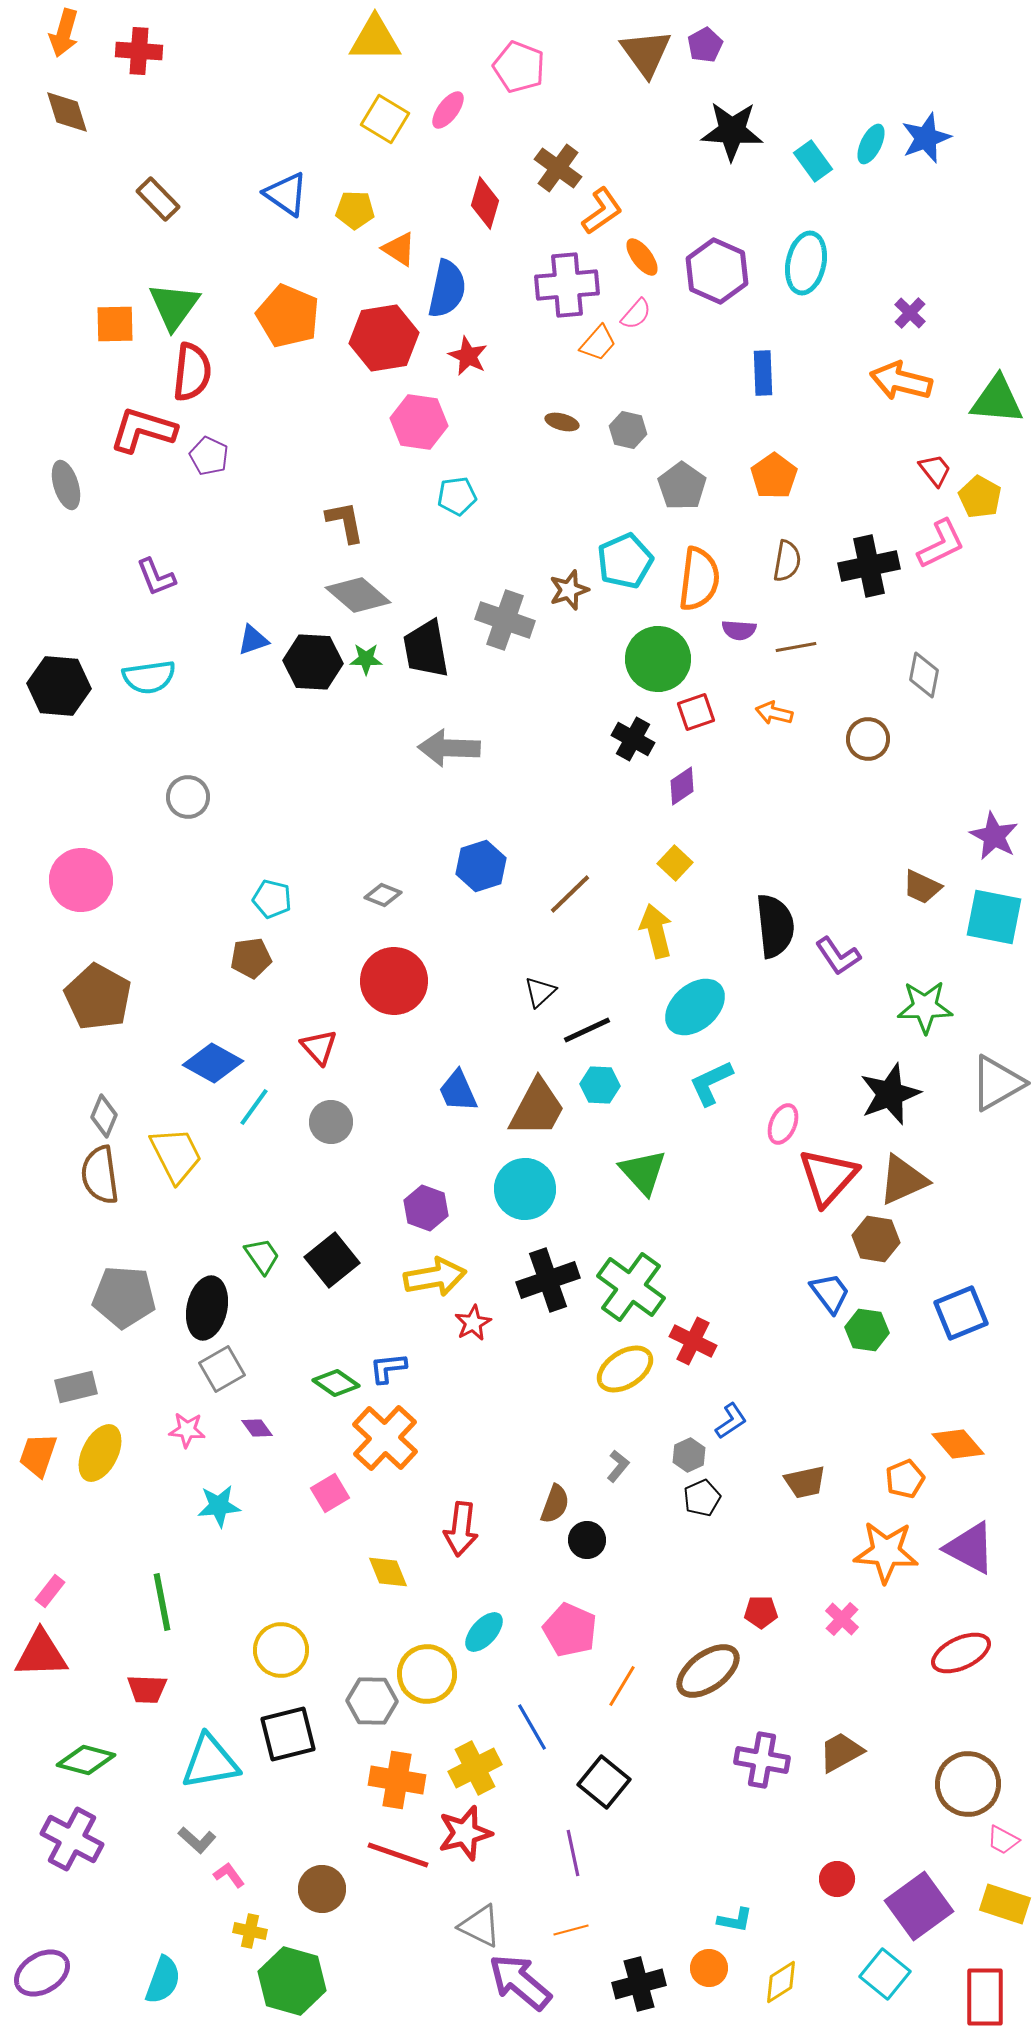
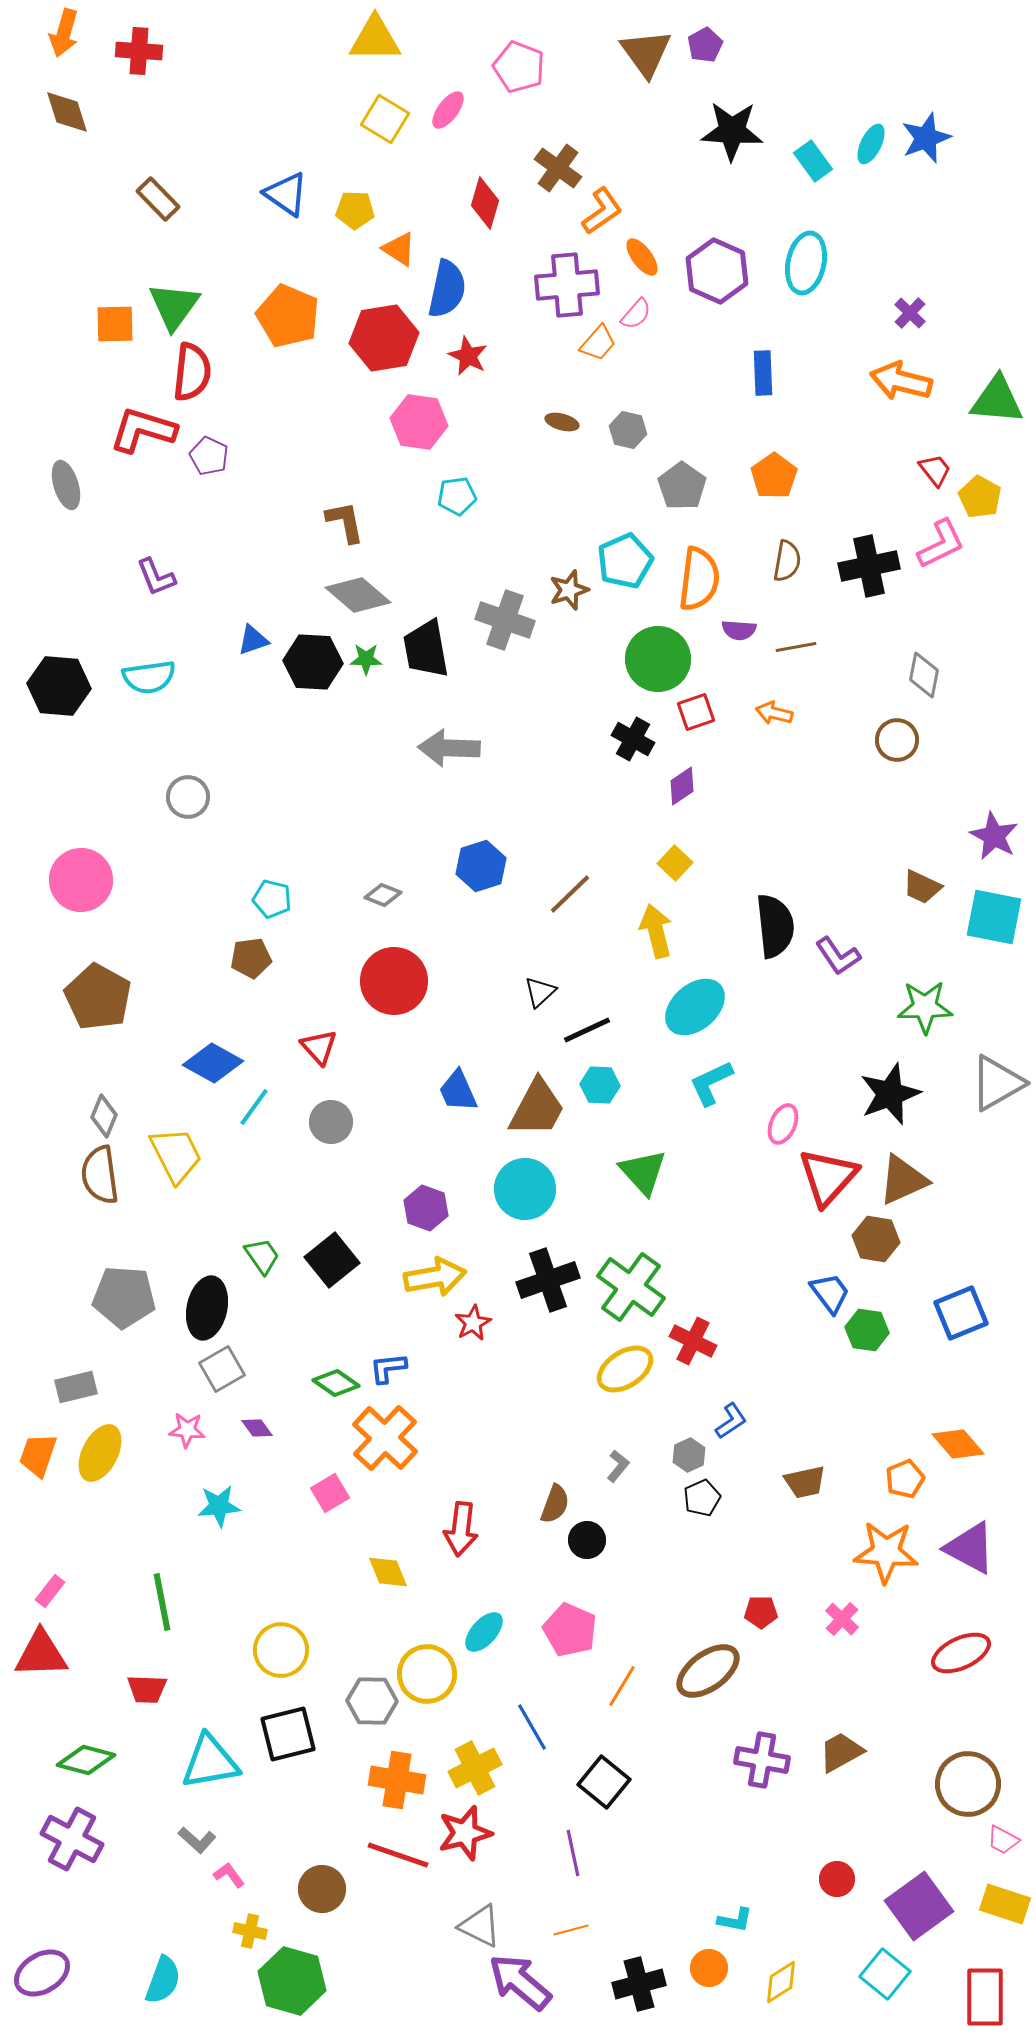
brown circle at (868, 739): moved 29 px right, 1 px down
